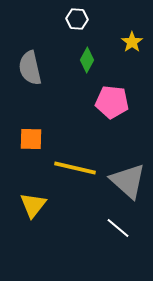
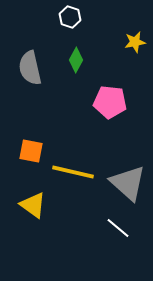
white hexagon: moved 7 px left, 2 px up; rotated 15 degrees clockwise
yellow star: moved 3 px right; rotated 25 degrees clockwise
green diamond: moved 11 px left
pink pentagon: moved 2 px left
orange square: moved 12 px down; rotated 10 degrees clockwise
yellow line: moved 2 px left, 4 px down
gray triangle: moved 2 px down
yellow triangle: rotated 32 degrees counterclockwise
